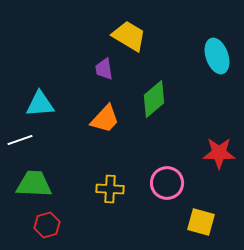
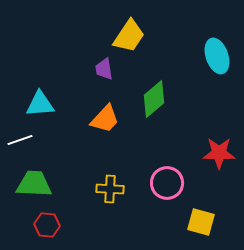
yellow trapezoid: rotated 93 degrees clockwise
red hexagon: rotated 20 degrees clockwise
